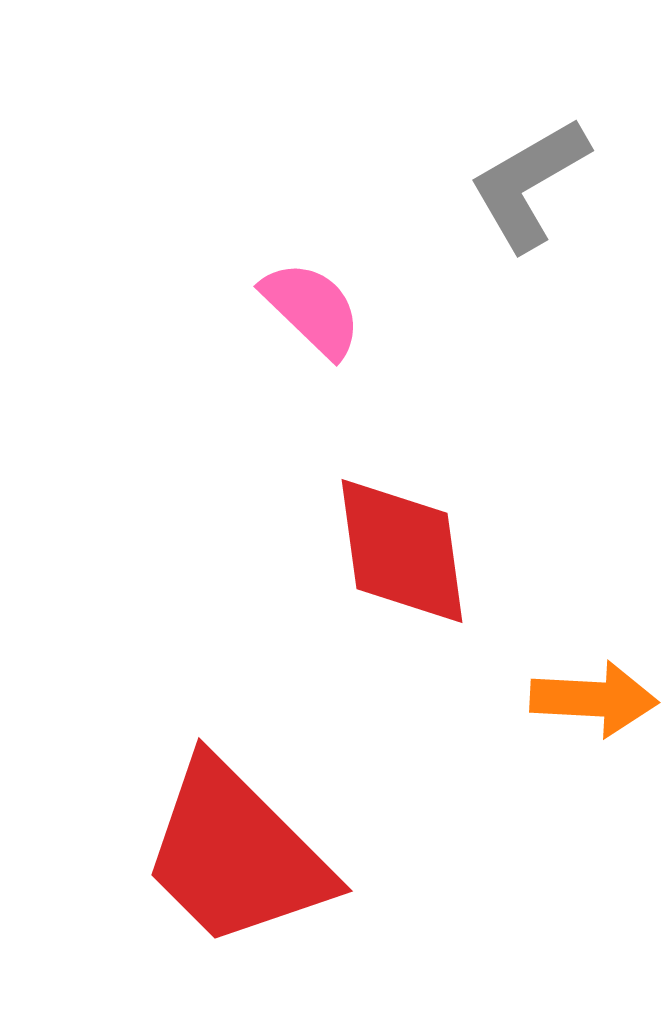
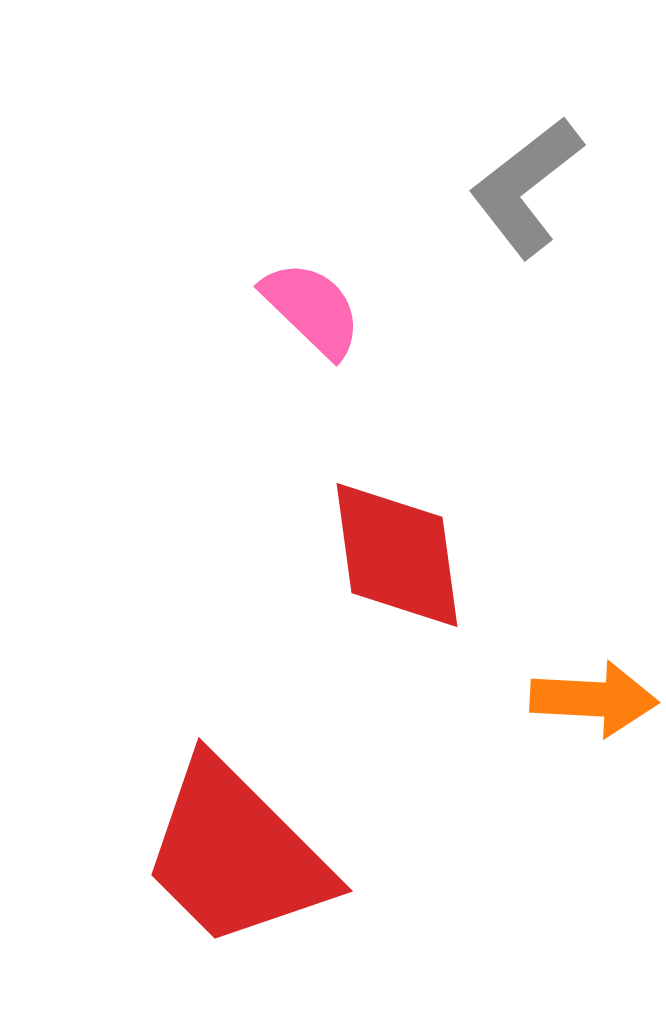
gray L-shape: moved 3 px left, 3 px down; rotated 8 degrees counterclockwise
red diamond: moved 5 px left, 4 px down
